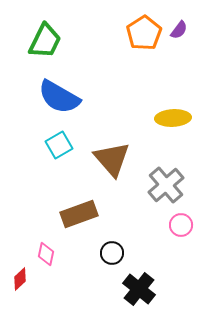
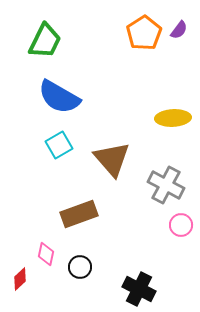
gray cross: rotated 21 degrees counterclockwise
black circle: moved 32 px left, 14 px down
black cross: rotated 12 degrees counterclockwise
